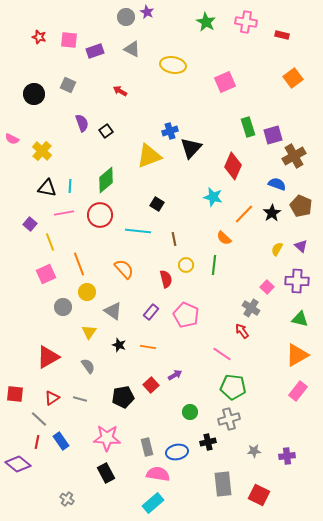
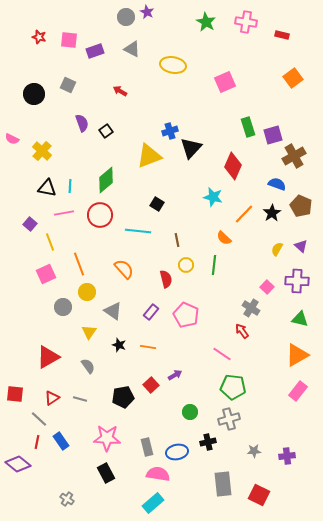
brown line at (174, 239): moved 3 px right, 1 px down
